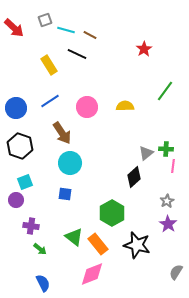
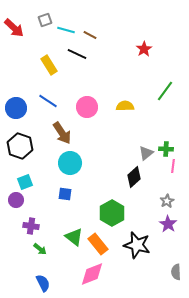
blue line: moved 2 px left; rotated 66 degrees clockwise
gray semicircle: rotated 35 degrees counterclockwise
